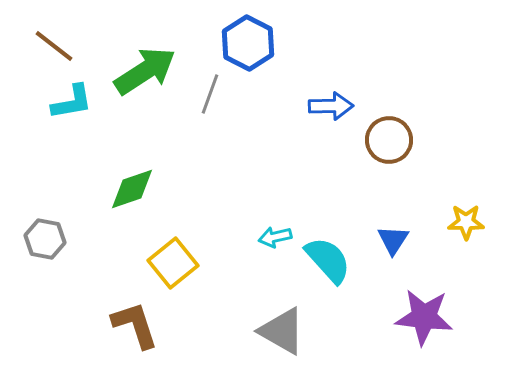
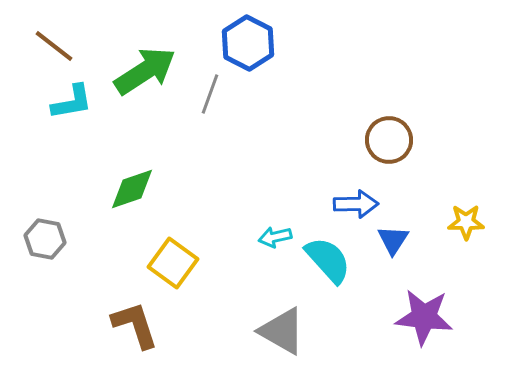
blue arrow: moved 25 px right, 98 px down
yellow square: rotated 15 degrees counterclockwise
